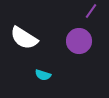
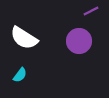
purple line: rotated 28 degrees clockwise
cyan semicircle: moved 23 px left; rotated 70 degrees counterclockwise
